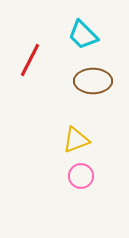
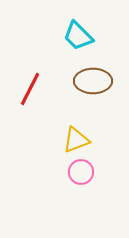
cyan trapezoid: moved 5 px left, 1 px down
red line: moved 29 px down
pink circle: moved 4 px up
